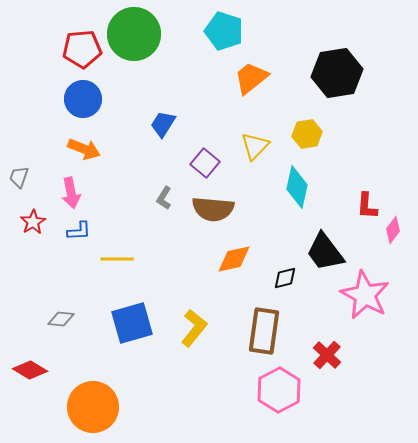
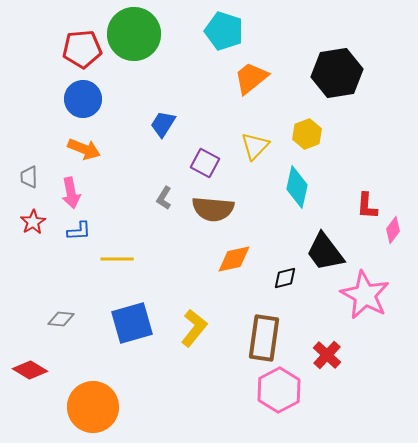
yellow hexagon: rotated 12 degrees counterclockwise
purple square: rotated 12 degrees counterclockwise
gray trapezoid: moved 10 px right; rotated 20 degrees counterclockwise
brown rectangle: moved 7 px down
